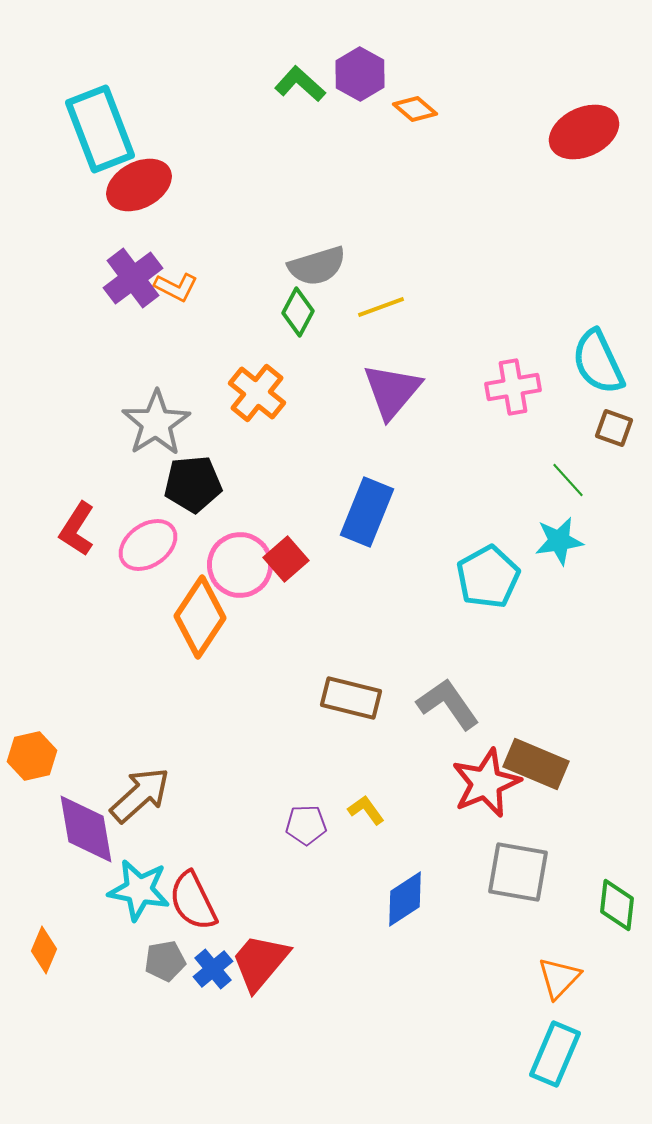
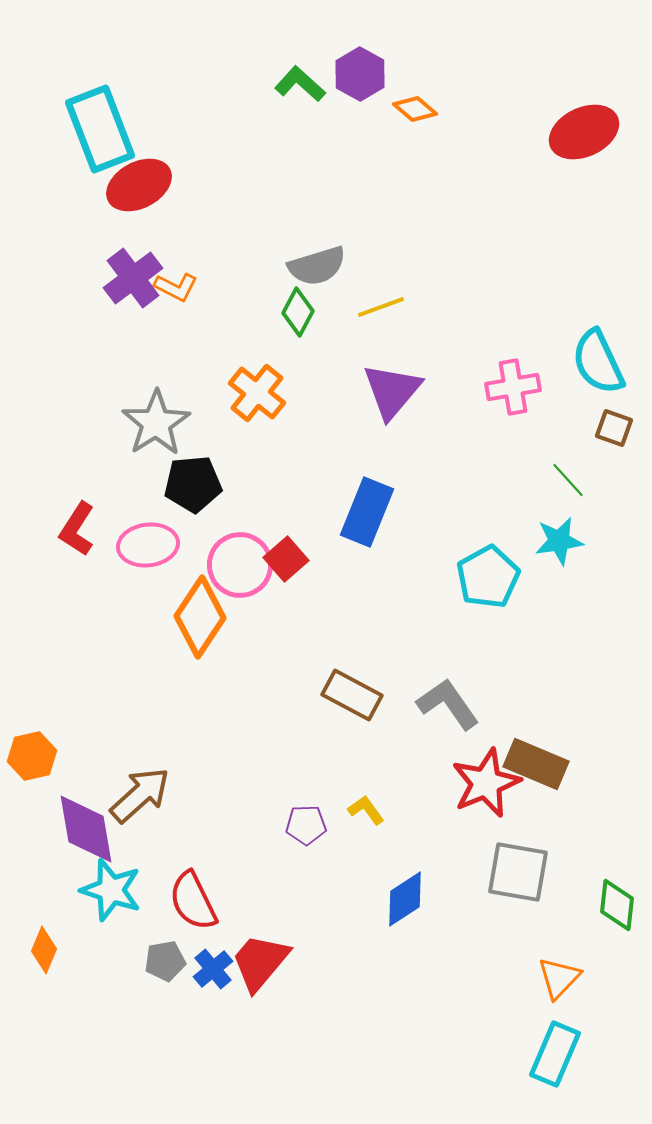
pink ellipse at (148, 545): rotated 28 degrees clockwise
brown rectangle at (351, 698): moved 1 px right, 3 px up; rotated 14 degrees clockwise
cyan star at (139, 890): moved 28 px left; rotated 8 degrees clockwise
